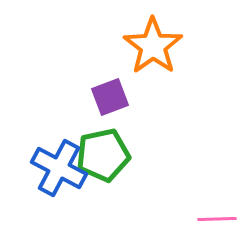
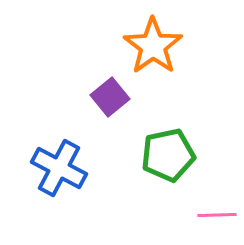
purple square: rotated 18 degrees counterclockwise
green pentagon: moved 65 px right
pink line: moved 4 px up
